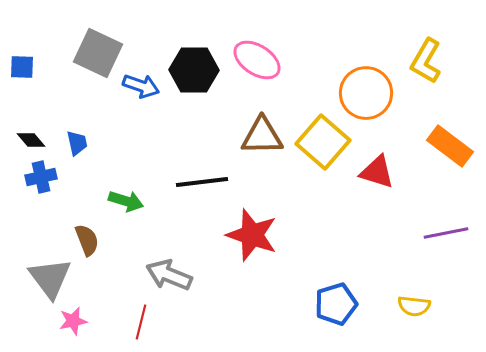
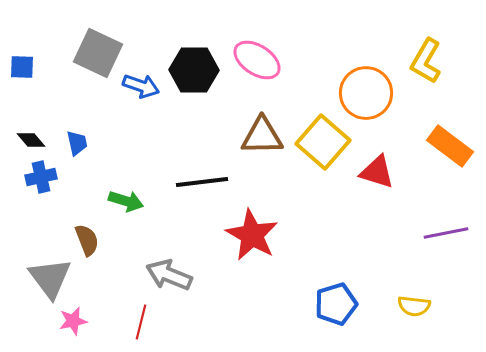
red star: rotated 10 degrees clockwise
